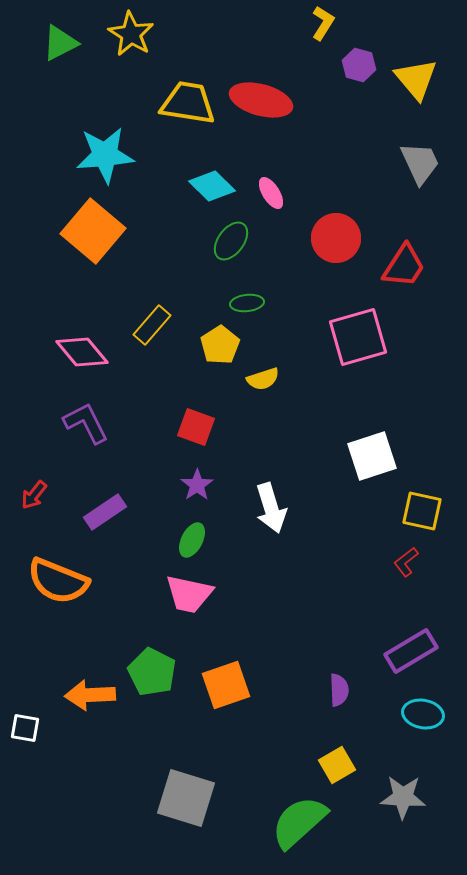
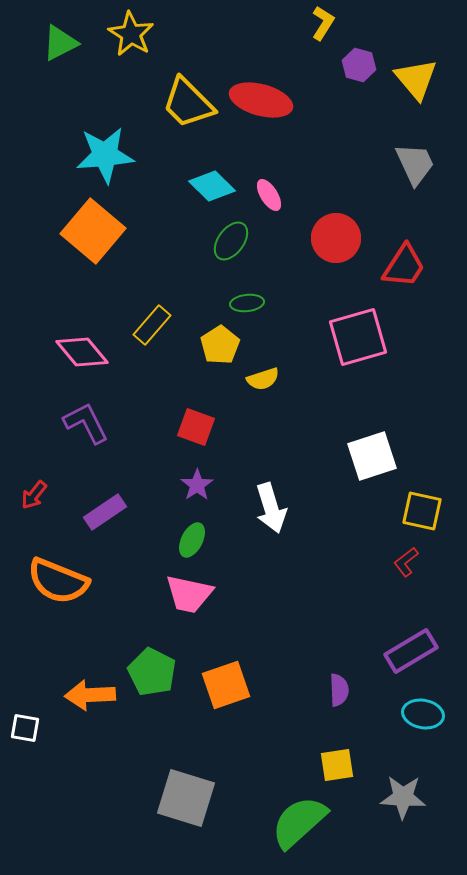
yellow trapezoid at (188, 103): rotated 144 degrees counterclockwise
gray trapezoid at (420, 163): moved 5 px left, 1 px down
pink ellipse at (271, 193): moved 2 px left, 2 px down
yellow square at (337, 765): rotated 21 degrees clockwise
